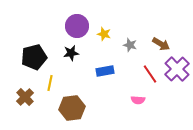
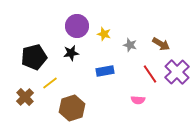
purple cross: moved 3 px down
yellow line: rotated 42 degrees clockwise
brown hexagon: rotated 10 degrees counterclockwise
